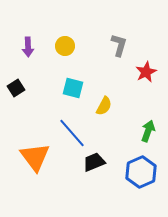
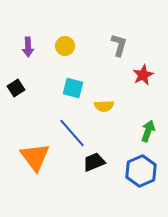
red star: moved 3 px left, 3 px down
yellow semicircle: rotated 60 degrees clockwise
blue hexagon: moved 1 px up
